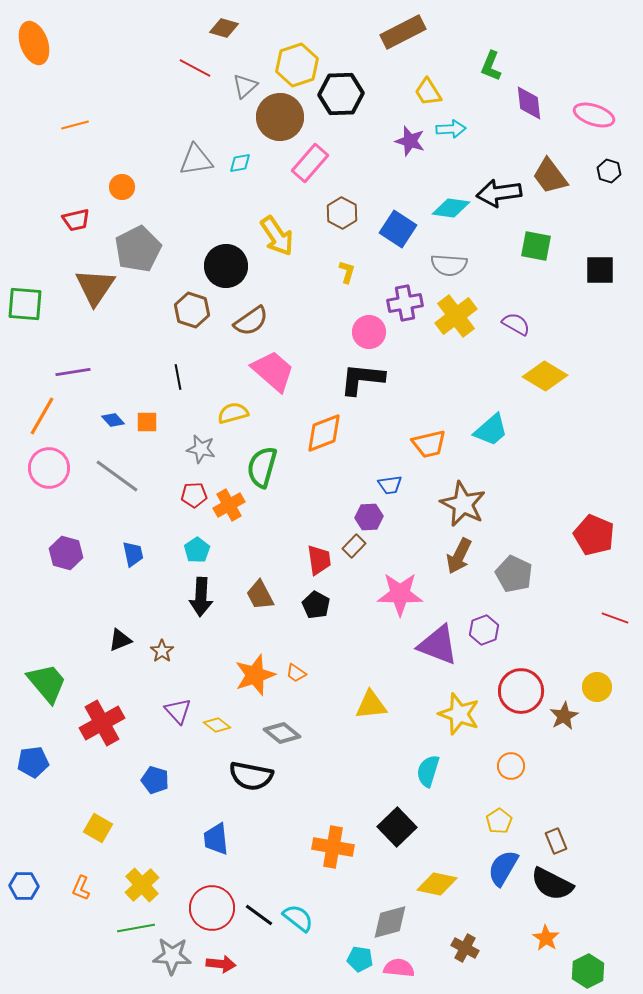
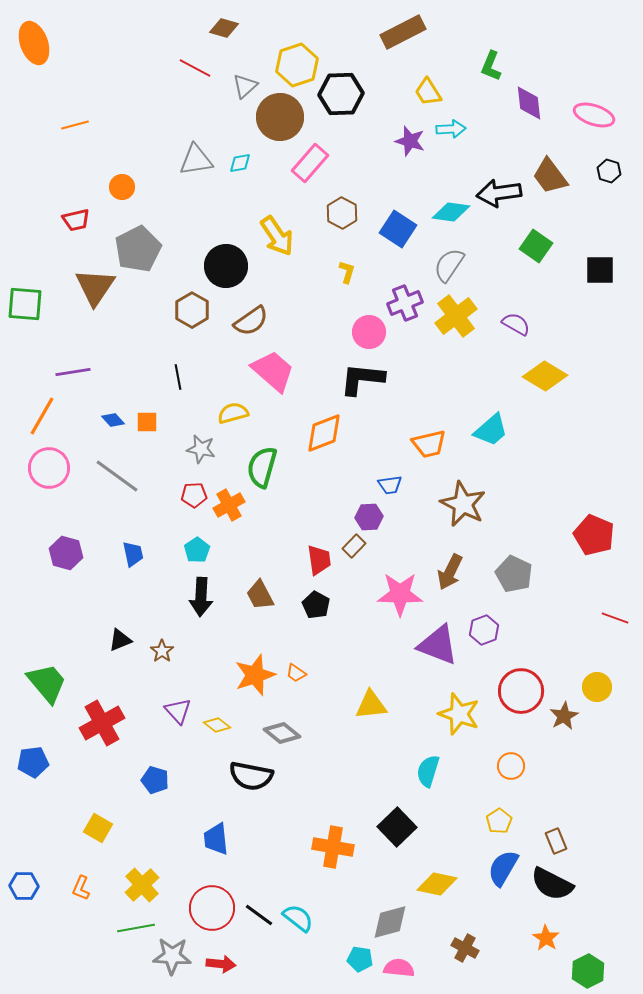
cyan diamond at (451, 208): moved 4 px down
green square at (536, 246): rotated 24 degrees clockwise
gray semicircle at (449, 265): rotated 120 degrees clockwise
purple cross at (405, 303): rotated 12 degrees counterclockwise
brown hexagon at (192, 310): rotated 12 degrees clockwise
brown arrow at (459, 556): moved 9 px left, 16 px down
